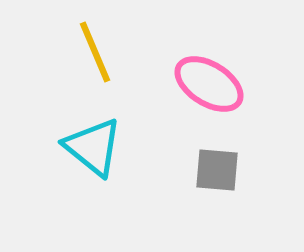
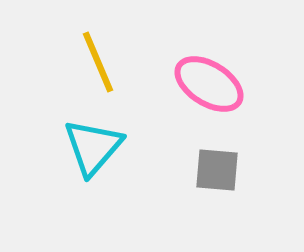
yellow line: moved 3 px right, 10 px down
cyan triangle: rotated 32 degrees clockwise
